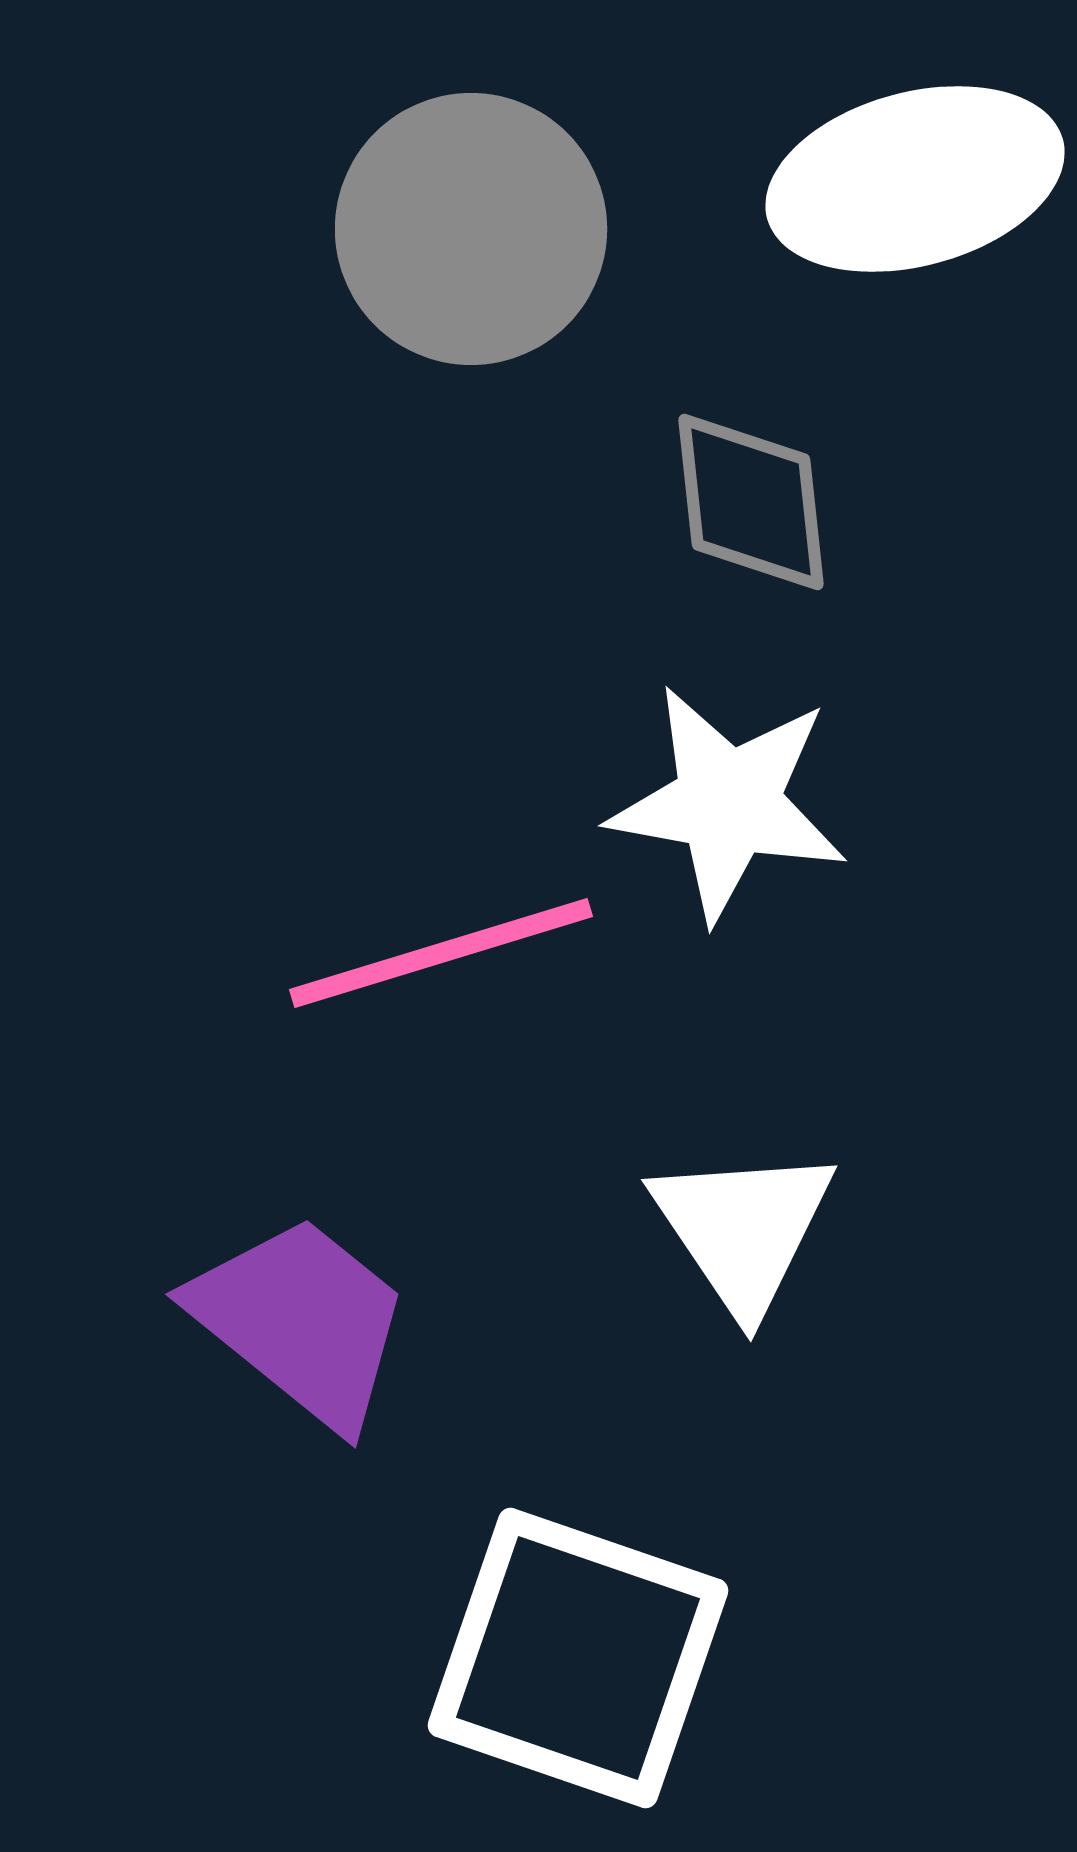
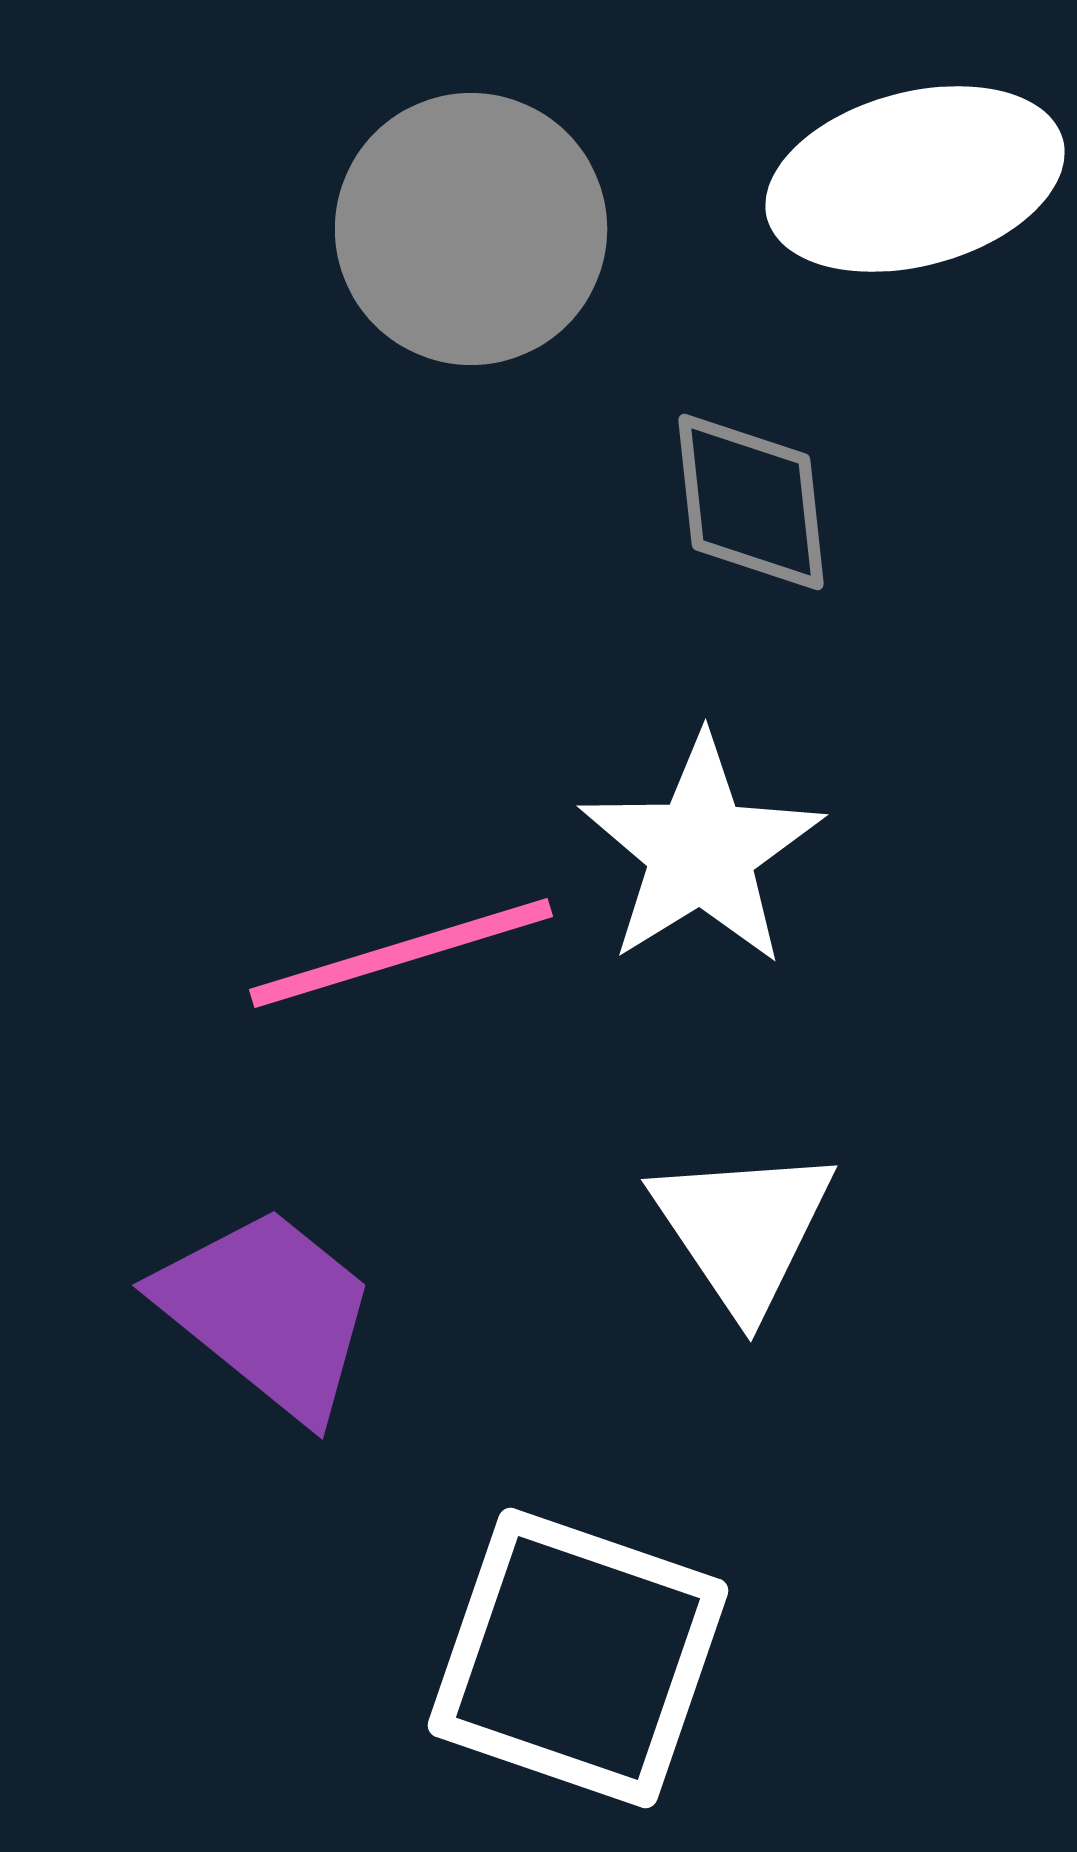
white star: moved 27 px left, 48 px down; rotated 30 degrees clockwise
pink line: moved 40 px left
purple trapezoid: moved 33 px left, 9 px up
